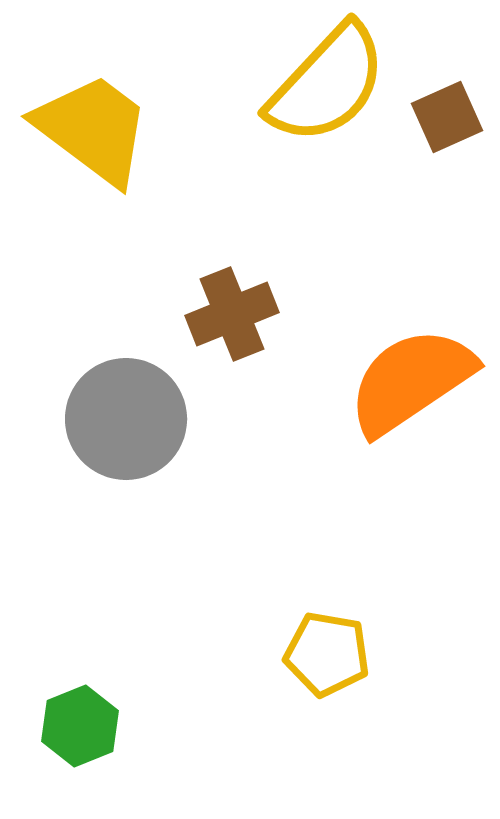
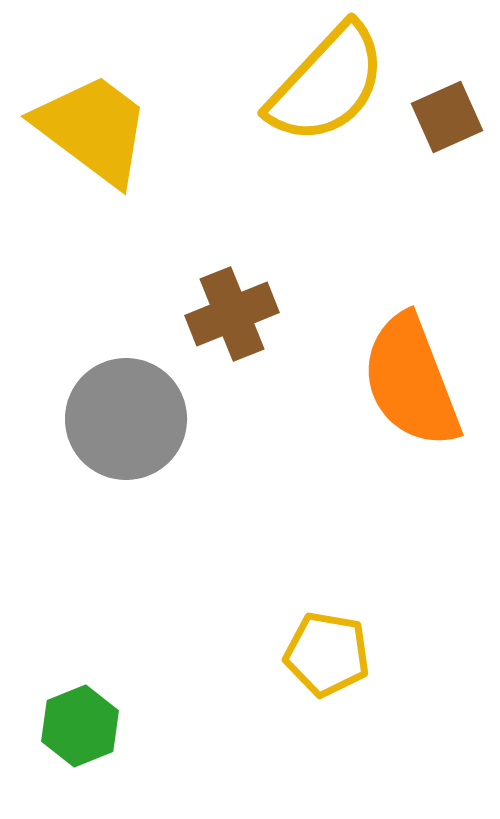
orange semicircle: rotated 77 degrees counterclockwise
